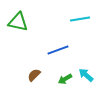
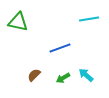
cyan line: moved 9 px right
blue line: moved 2 px right, 2 px up
green arrow: moved 2 px left, 1 px up
